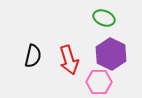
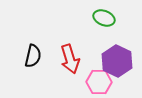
purple hexagon: moved 6 px right, 7 px down
red arrow: moved 1 px right, 1 px up
